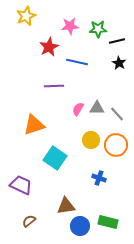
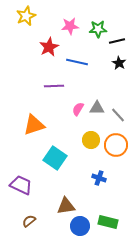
gray line: moved 1 px right, 1 px down
